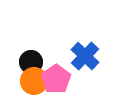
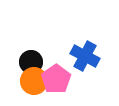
blue cross: rotated 16 degrees counterclockwise
